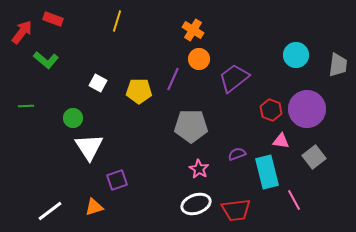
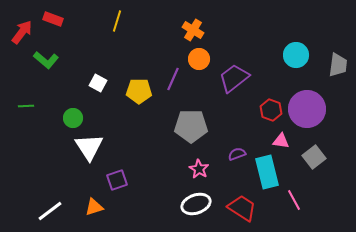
red trapezoid: moved 6 px right, 2 px up; rotated 140 degrees counterclockwise
